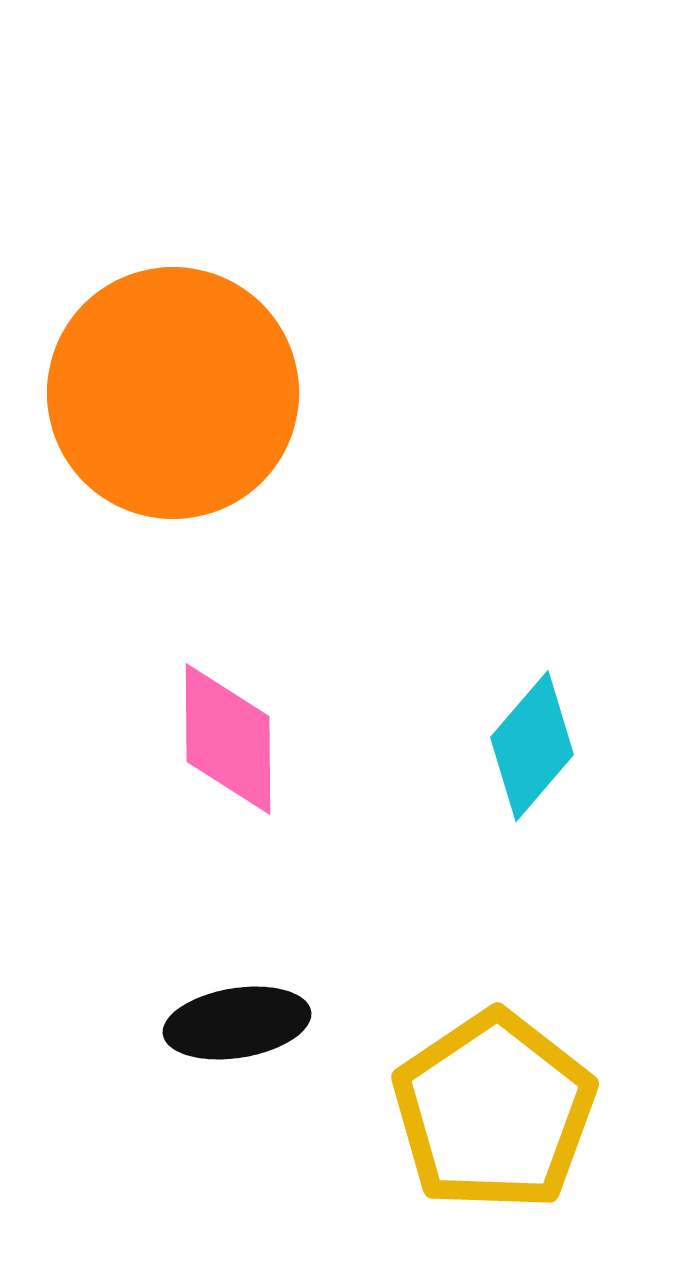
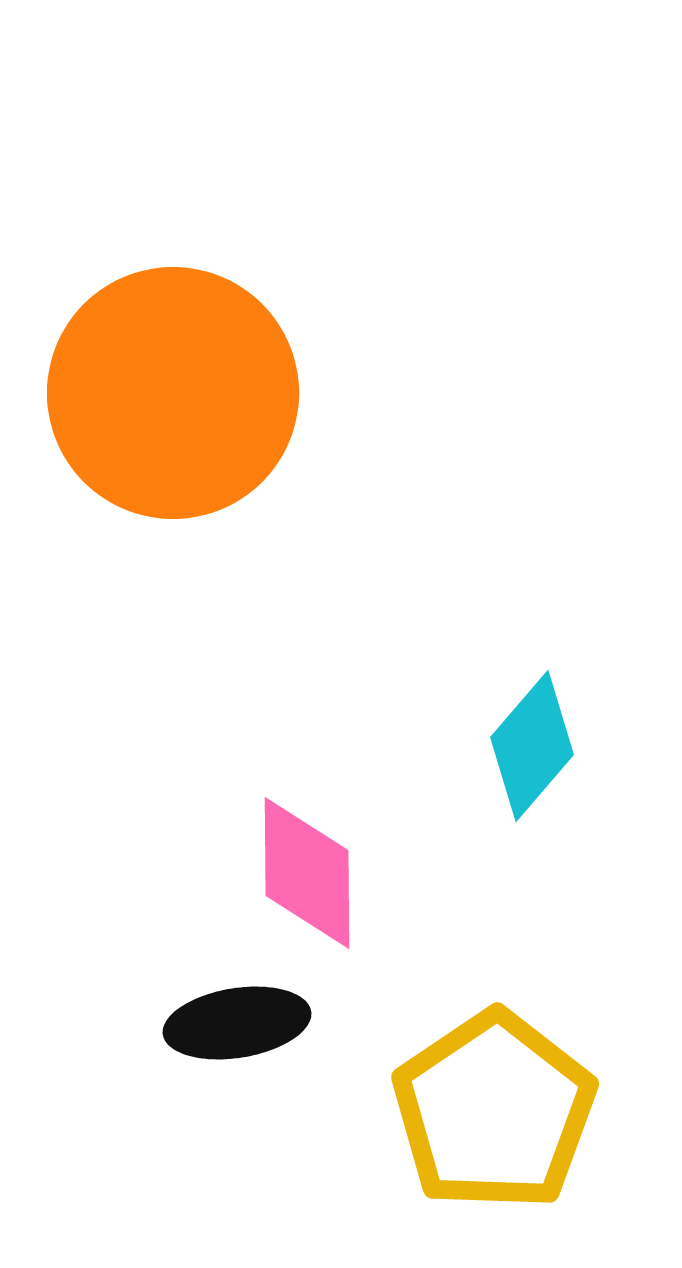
pink diamond: moved 79 px right, 134 px down
